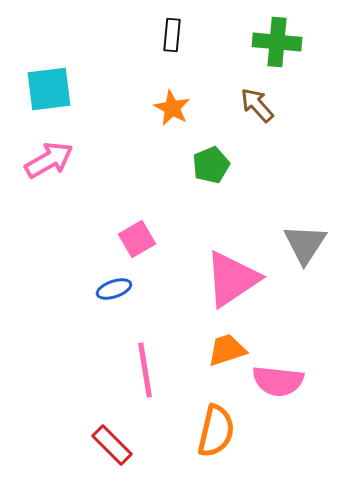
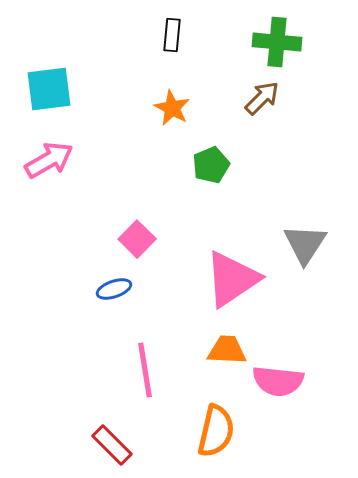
brown arrow: moved 5 px right, 7 px up; rotated 87 degrees clockwise
pink square: rotated 15 degrees counterclockwise
orange trapezoid: rotated 21 degrees clockwise
